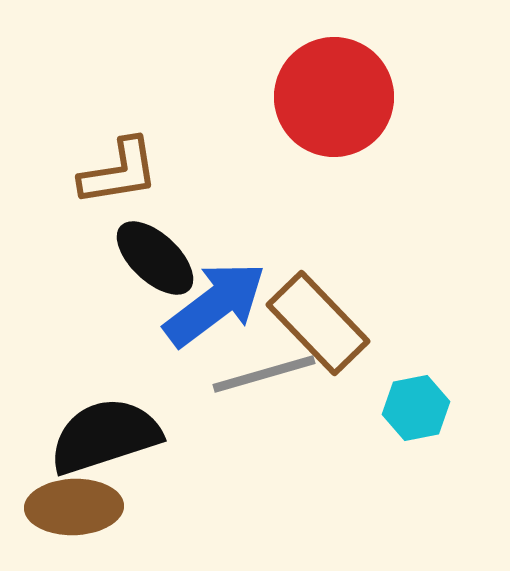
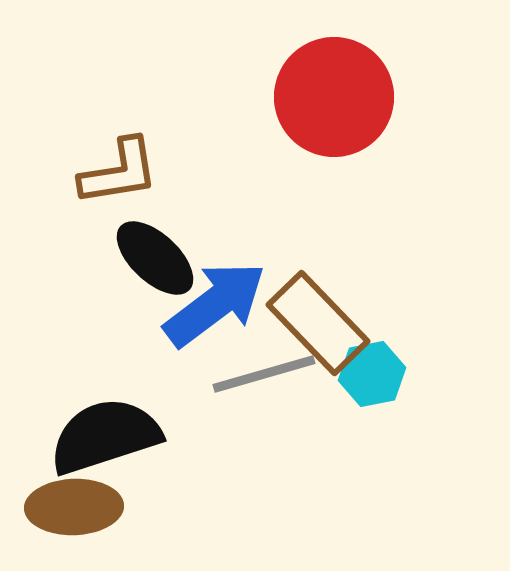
cyan hexagon: moved 44 px left, 34 px up
